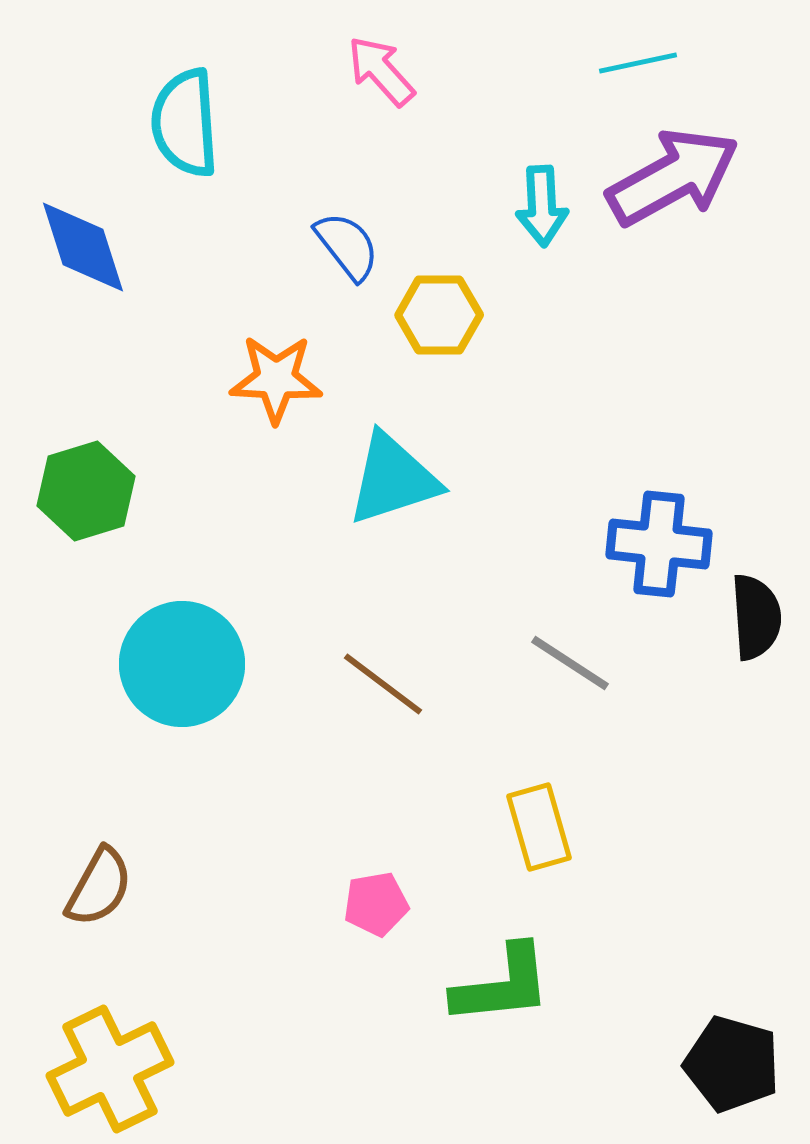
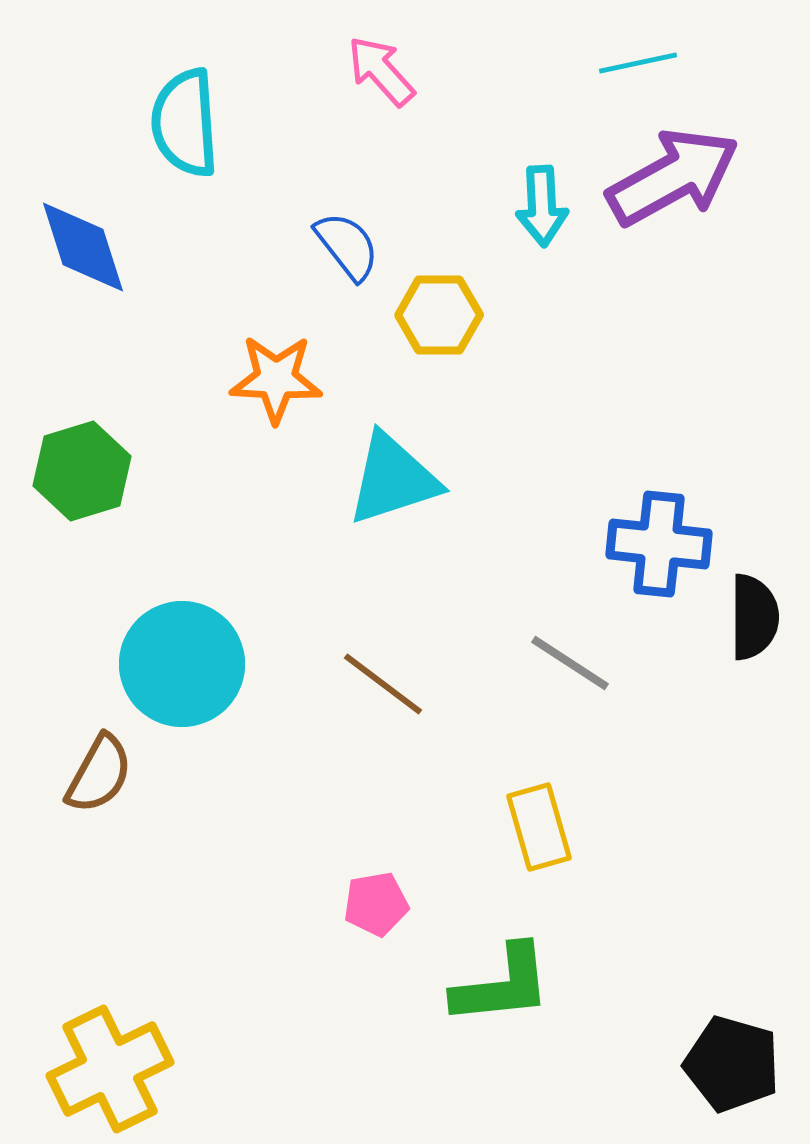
green hexagon: moved 4 px left, 20 px up
black semicircle: moved 2 px left; rotated 4 degrees clockwise
brown semicircle: moved 113 px up
